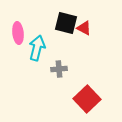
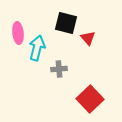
red triangle: moved 4 px right, 10 px down; rotated 21 degrees clockwise
red square: moved 3 px right
